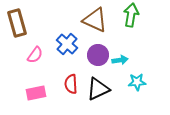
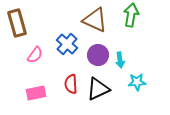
cyan arrow: rotated 91 degrees clockwise
